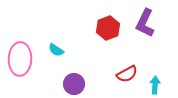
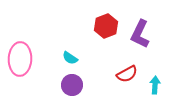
purple L-shape: moved 5 px left, 11 px down
red hexagon: moved 2 px left, 2 px up
cyan semicircle: moved 14 px right, 8 px down
purple circle: moved 2 px left, 1 px down
